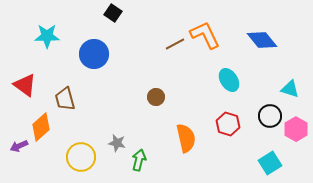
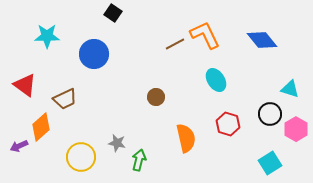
cyan ellipse: moved 13 px left
brown trapezoid: rotated 100 degrees counterclockwise
black circle: moved 2 px up
